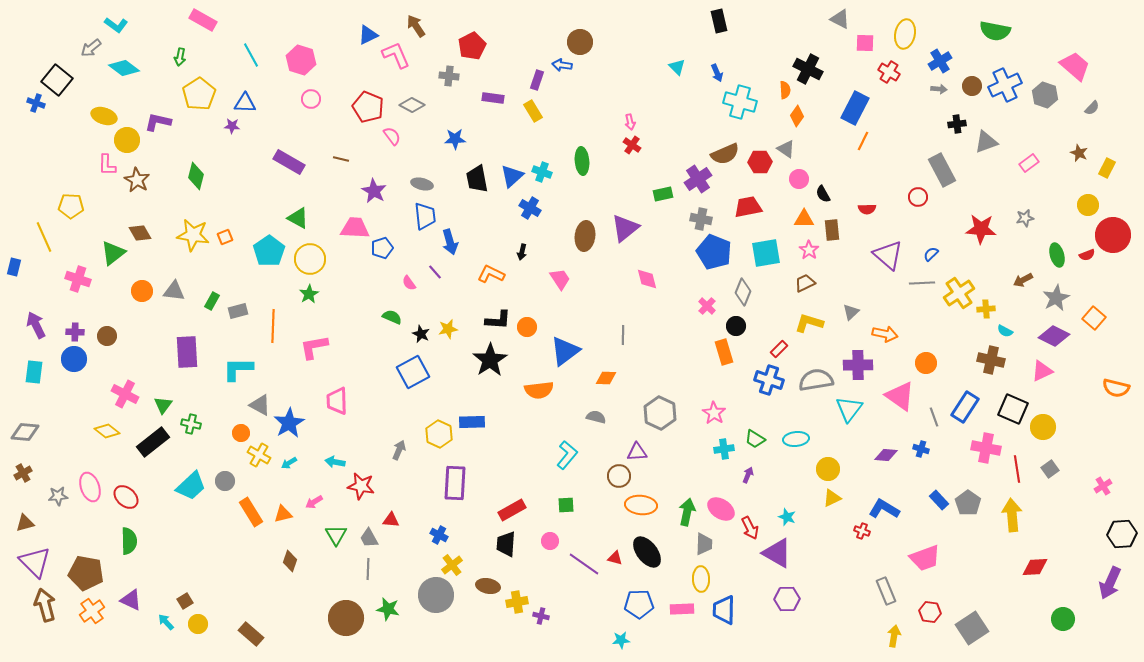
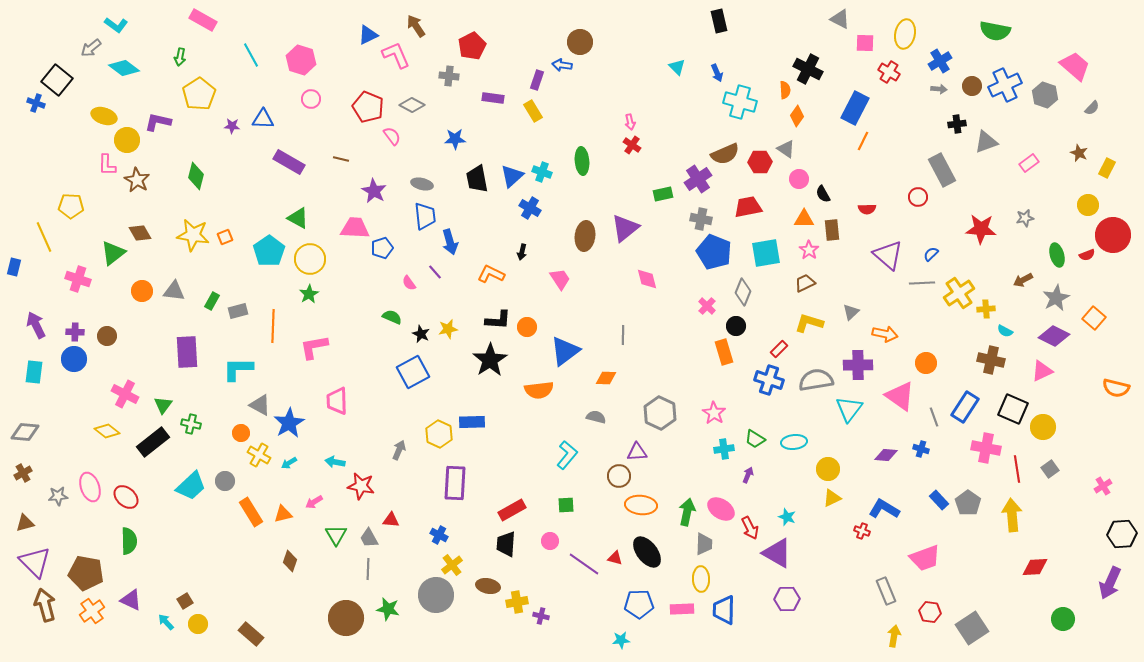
blue triangle at (245, 103): moved 18 px right, 16 px down
cyan ellipse at (796, 439): moved 2 px left, 3 px down
